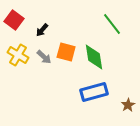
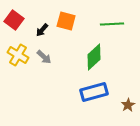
green line: rotated 55 degrees counterclockwise
orange square: moved 31 px up
green diamond: rotated 56 degrees clockwise
